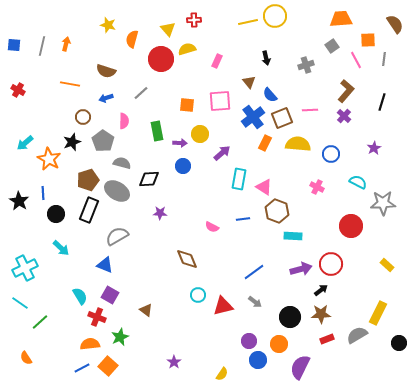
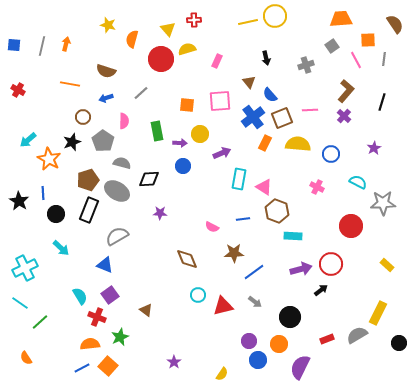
cyan arrow at (25, 143): moved 3 px right, 3 px up
purple arrow at (222, 153): rotated 18 degrees clockwise
purple square at (110, 295): rotated 24 degrees clockwise
brown star at (321, 314): moved 87 px left, 61 px up
